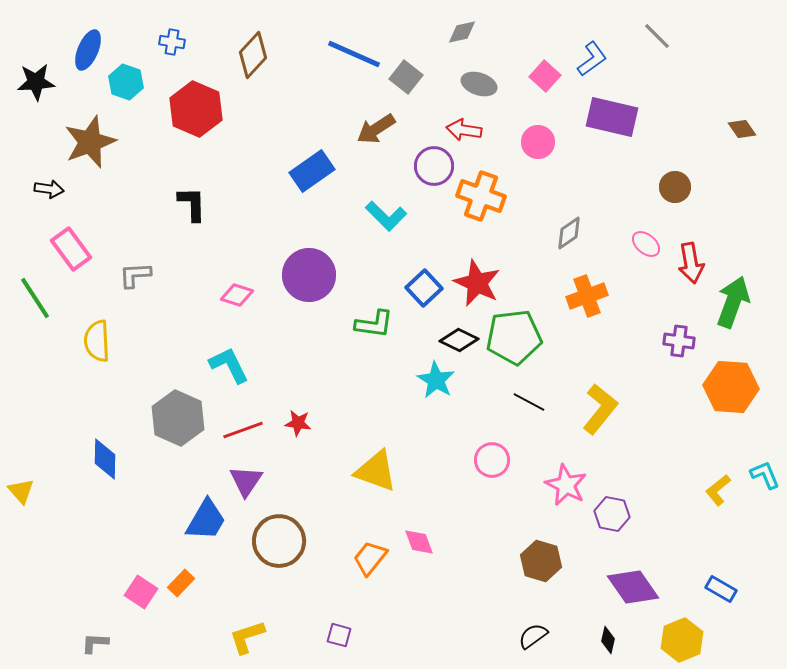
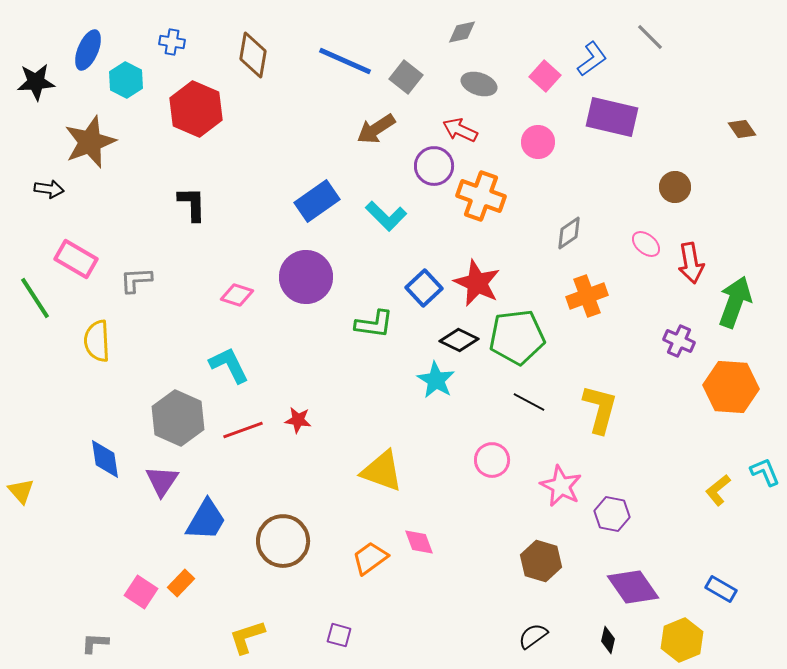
gray line at (657, 36): moved 7 px left, 1 px down
blue line at (354, 54): moved 9 px left, 7 px down
brown diamond at (253, 55): rotated 33 degrees counterclockwise
cyan hexagon at (126, 82): moved 2 px up; rotated 8 degrees clockwise
red arrow at (464, 130): moved 4 px left; rotated 16 degrees clockwise
blue rectangle at (312, 171): moved 5 px right, 30 px down
pink rectangle at (71, 249): moved 5 px right, 10 px down; rotated 24 degrees counterclockwise
gray L-shape at (135, 275): moved 1 px right, 5 px down
purple circle at (309, 275): moved 3 px left, 2 px down
green arrow at (733, 302): moved 2 px right
green pentagon at (514, 337): moved 3 px right
purple cross at (679, 341): rotated 16 degrees clockwise
yellow L-shape at (600, 409): rotated 24 degrees counterclockwise
red star at (298, 423): moved 3 px up
blue diamond at (105, 459): rotated 9 degrees counterclockwise
yellow triangle at (376, 471): moved 6 px right
cyan L-shape at (765, 475): moved 3 px up
purple triangle at (246, 481): moved 84 px left
pink star at (566, 485): moved 5 px left, 1 px down
brown circle at (279, 541): moved 4 px right
orange trapezoid at (370, 558): rotated 15 degrees clockwise
